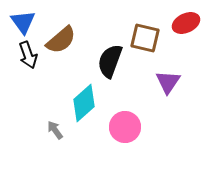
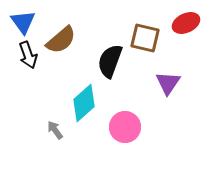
purple triangle: moved 1 px down
